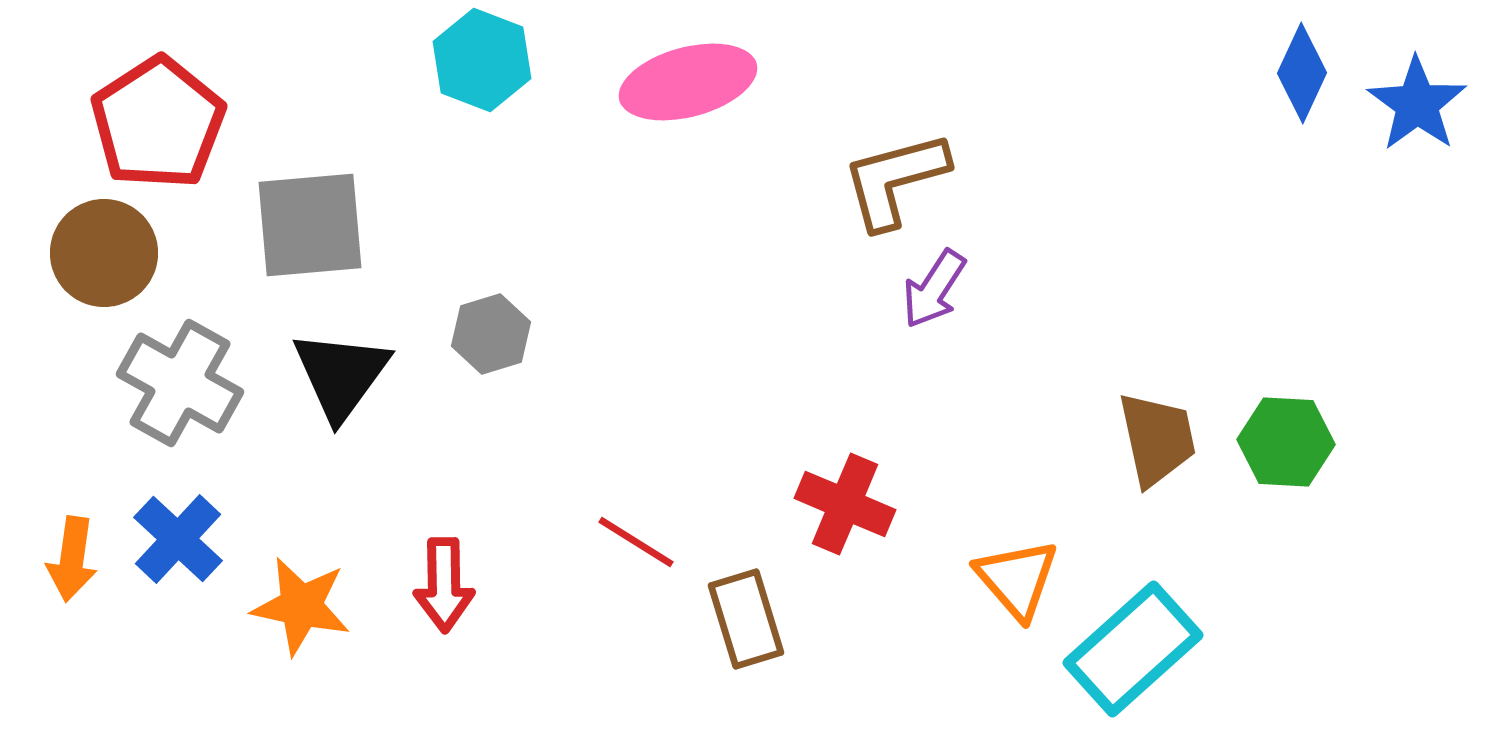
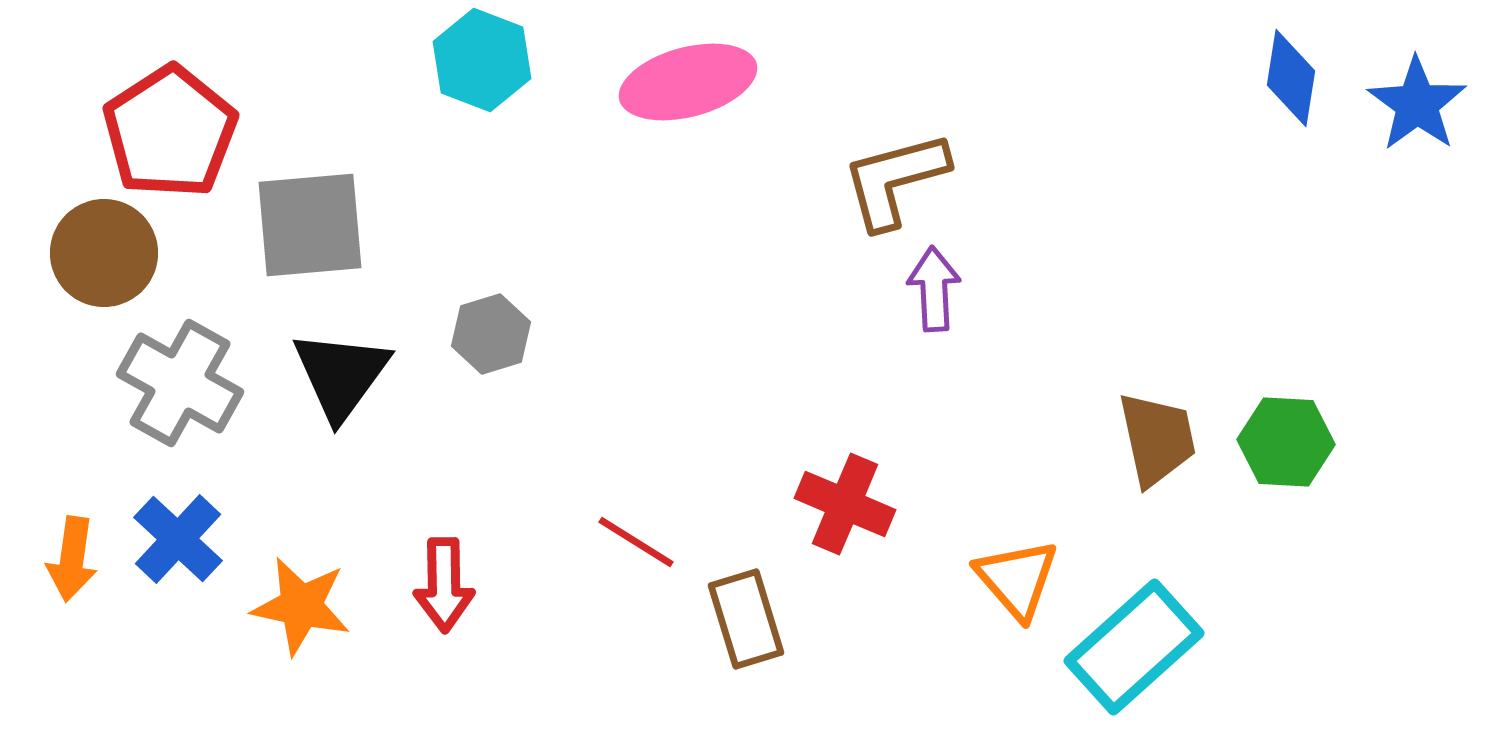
blue diamond: moved 11 px left, 5 px down; rotated 16 degrees counterclockwise
red pentagon: moved 12 px right, 9 px down
purple arrow: rotated 144 degrees clockwise
cyan rectangle: moved 1 px right, 2 px up
